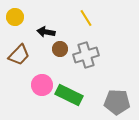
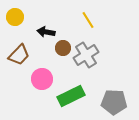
yellow line: moved 2 px right, 2 px down
brown circle: moved 3 px right, 1 px up
gray cross: rotated 15 degrees counterclockwise
pink circle: moved 6 px up
green rectangle: moved 2 px right, 1 px down; rotated 52 degrees counterclockwise
gray pentagon: moved 3 px left
